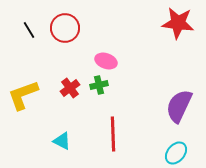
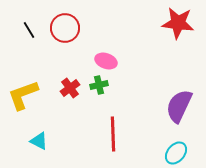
cyan triangle: moved 23 px left
